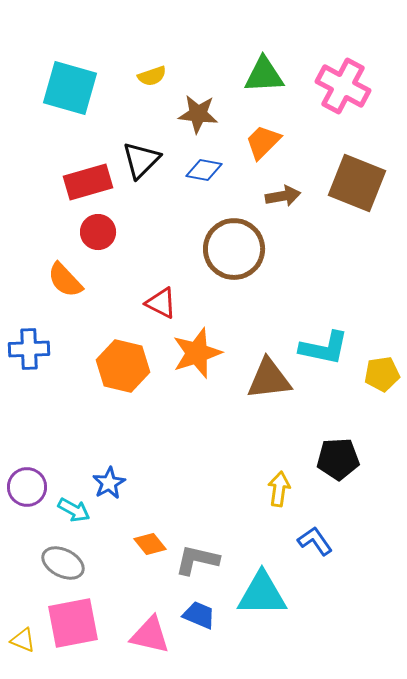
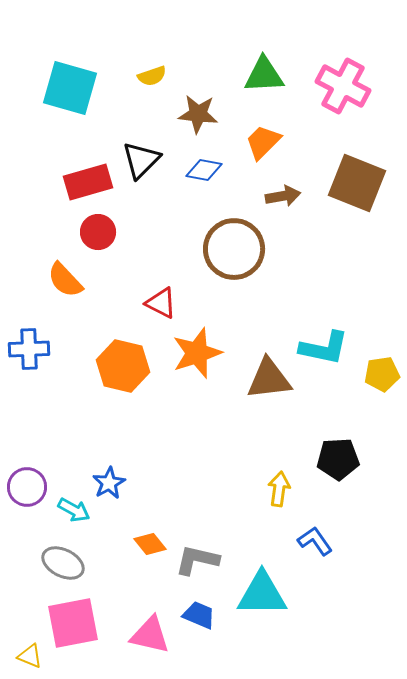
yellow triangle: moved 7 px right, 16 px down
